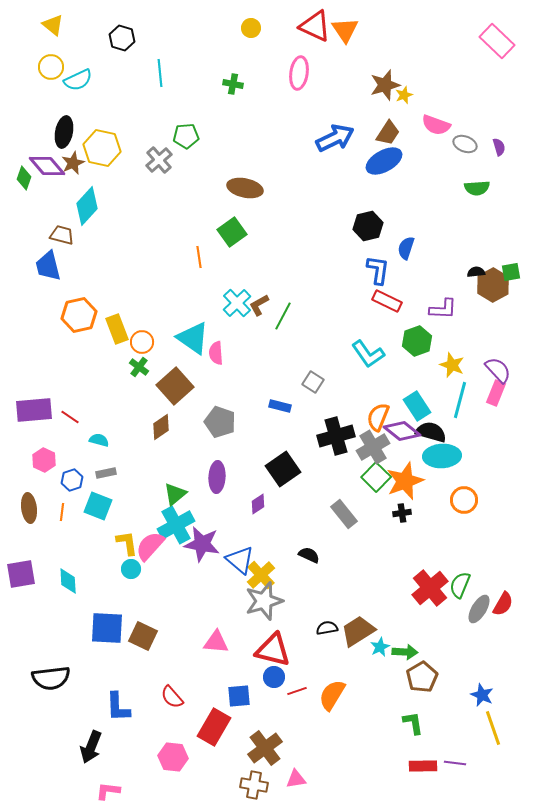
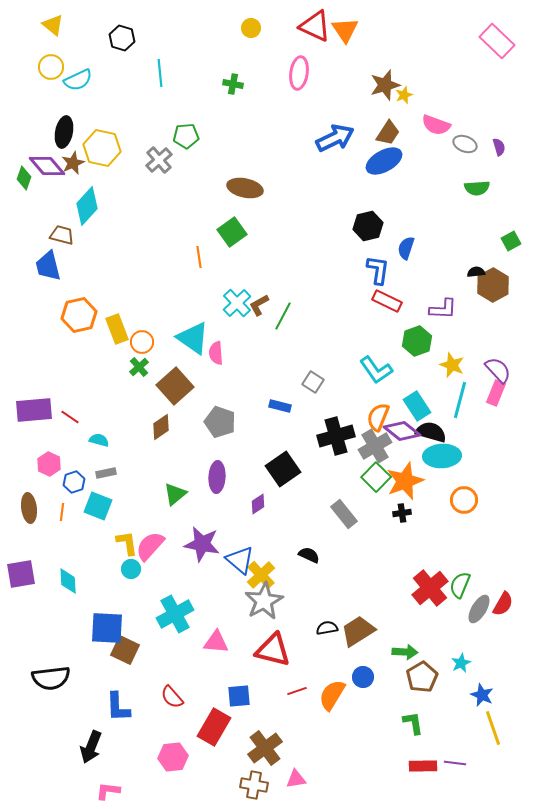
green square at (511, 272): moved 31 px up; rotated 18 degrees counterclockwise
cyan L-shape at (368, 354): moved 8 px right, 16 px down
green cross at (139, 367): rotated 12 degrees clockwise
gray cross at (373, 447): moved 2 px right, 1 px up
pink hexagon at (44, 460): moved 5 px right, 4 px down
blue hexagon at (72, 480): moved 2 px right, 2 px down
cyan cross at (176, 525): moved 1 px left, 89 px down
gray star at (264, 601): rotated 12 degrees counterclockwise
brown square at (143, 636): moved 18 px left, 14 px down
cyan star at (380, 647): moved 81 px right, 16 px down
blue circle at (274, 677): moved 89 px right
pink hexagon at (173, 757): rotated 12 degrees counterclockwise
